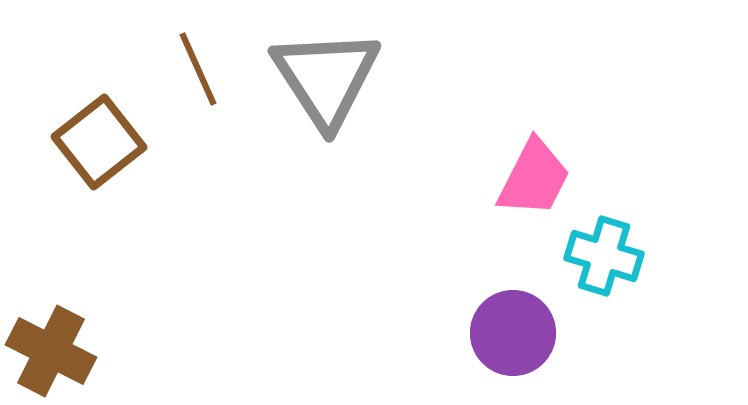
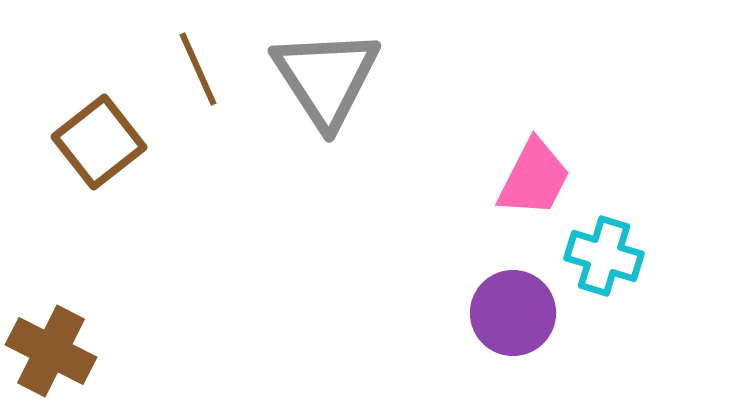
purple circle: moved 20 px up
